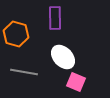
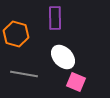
gray line: moved 2 px down
